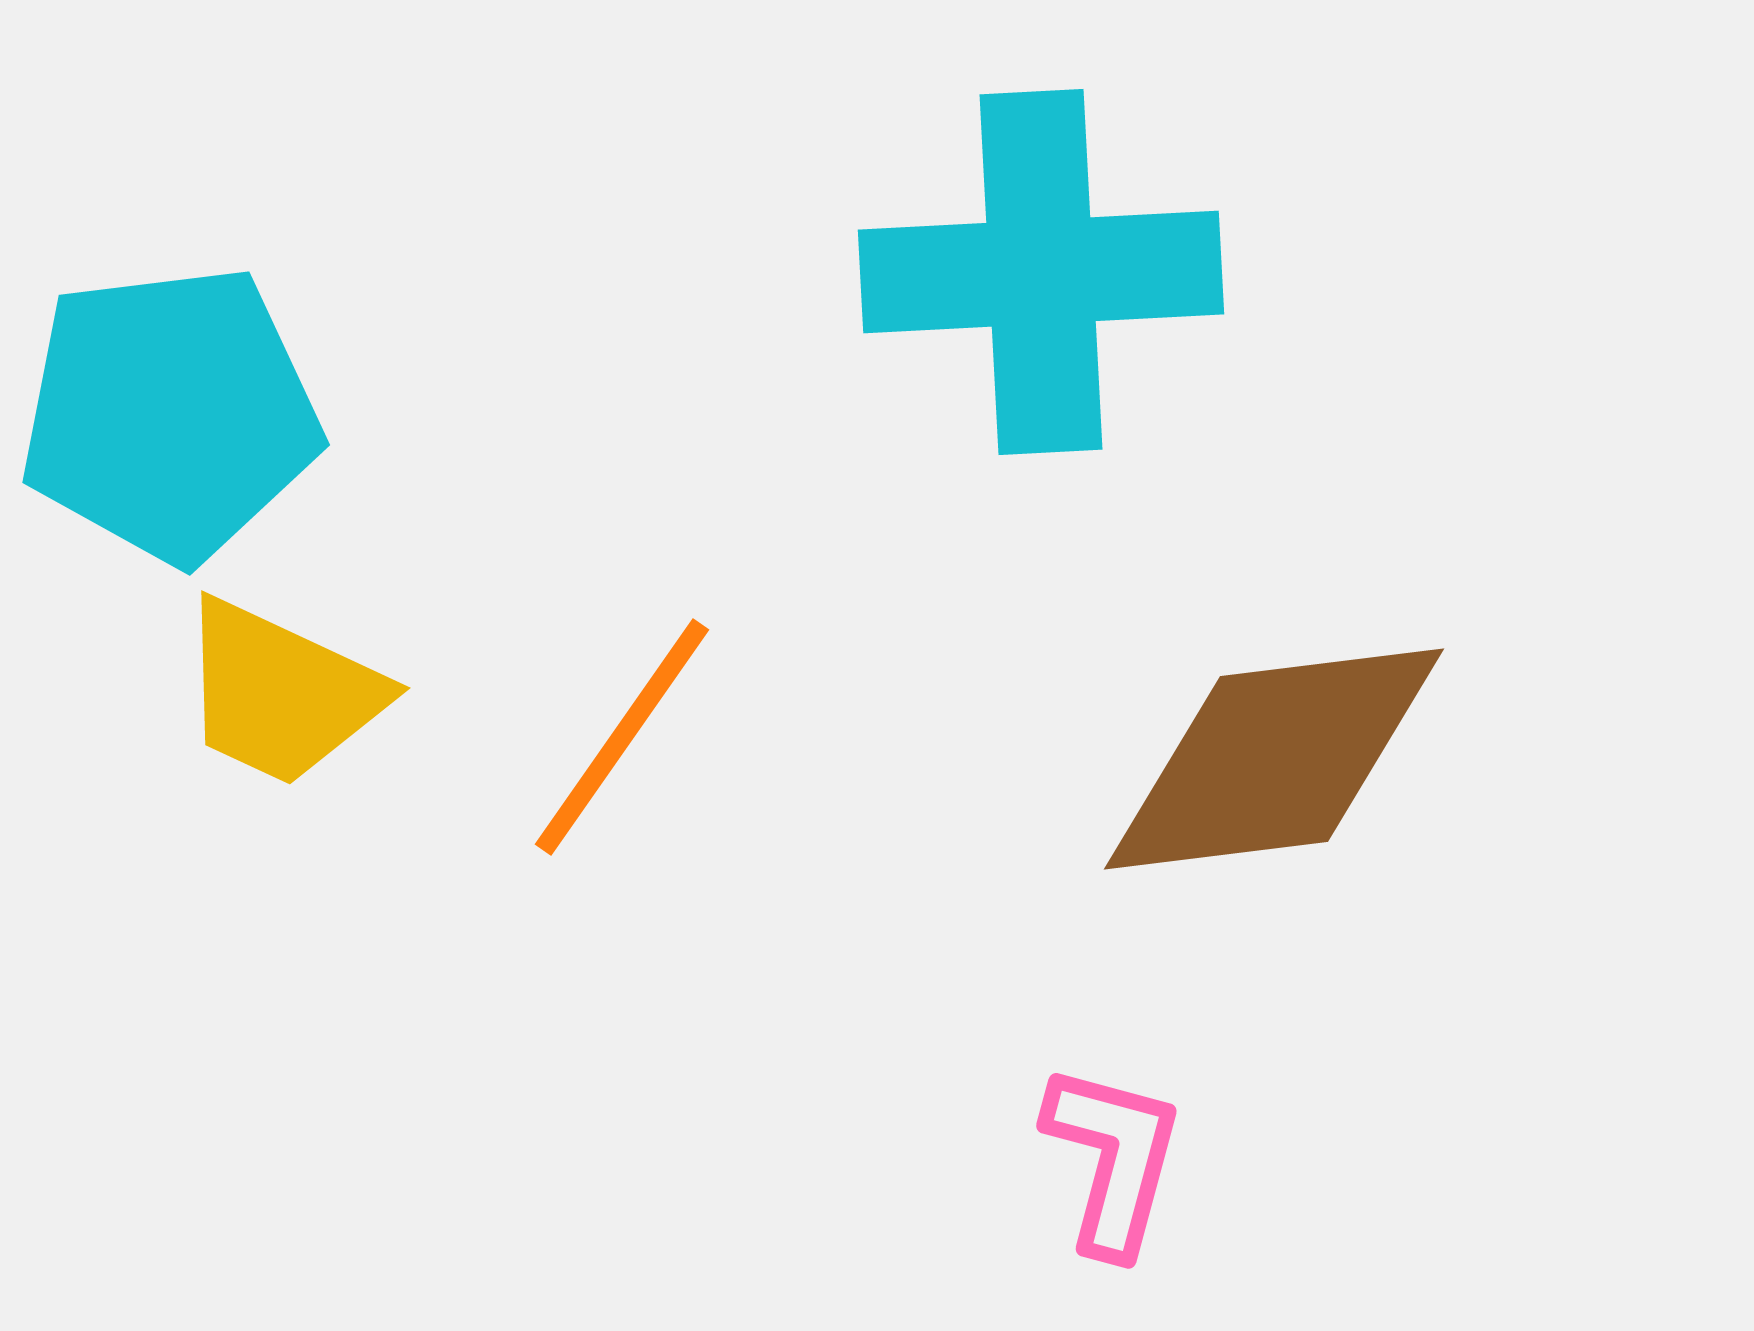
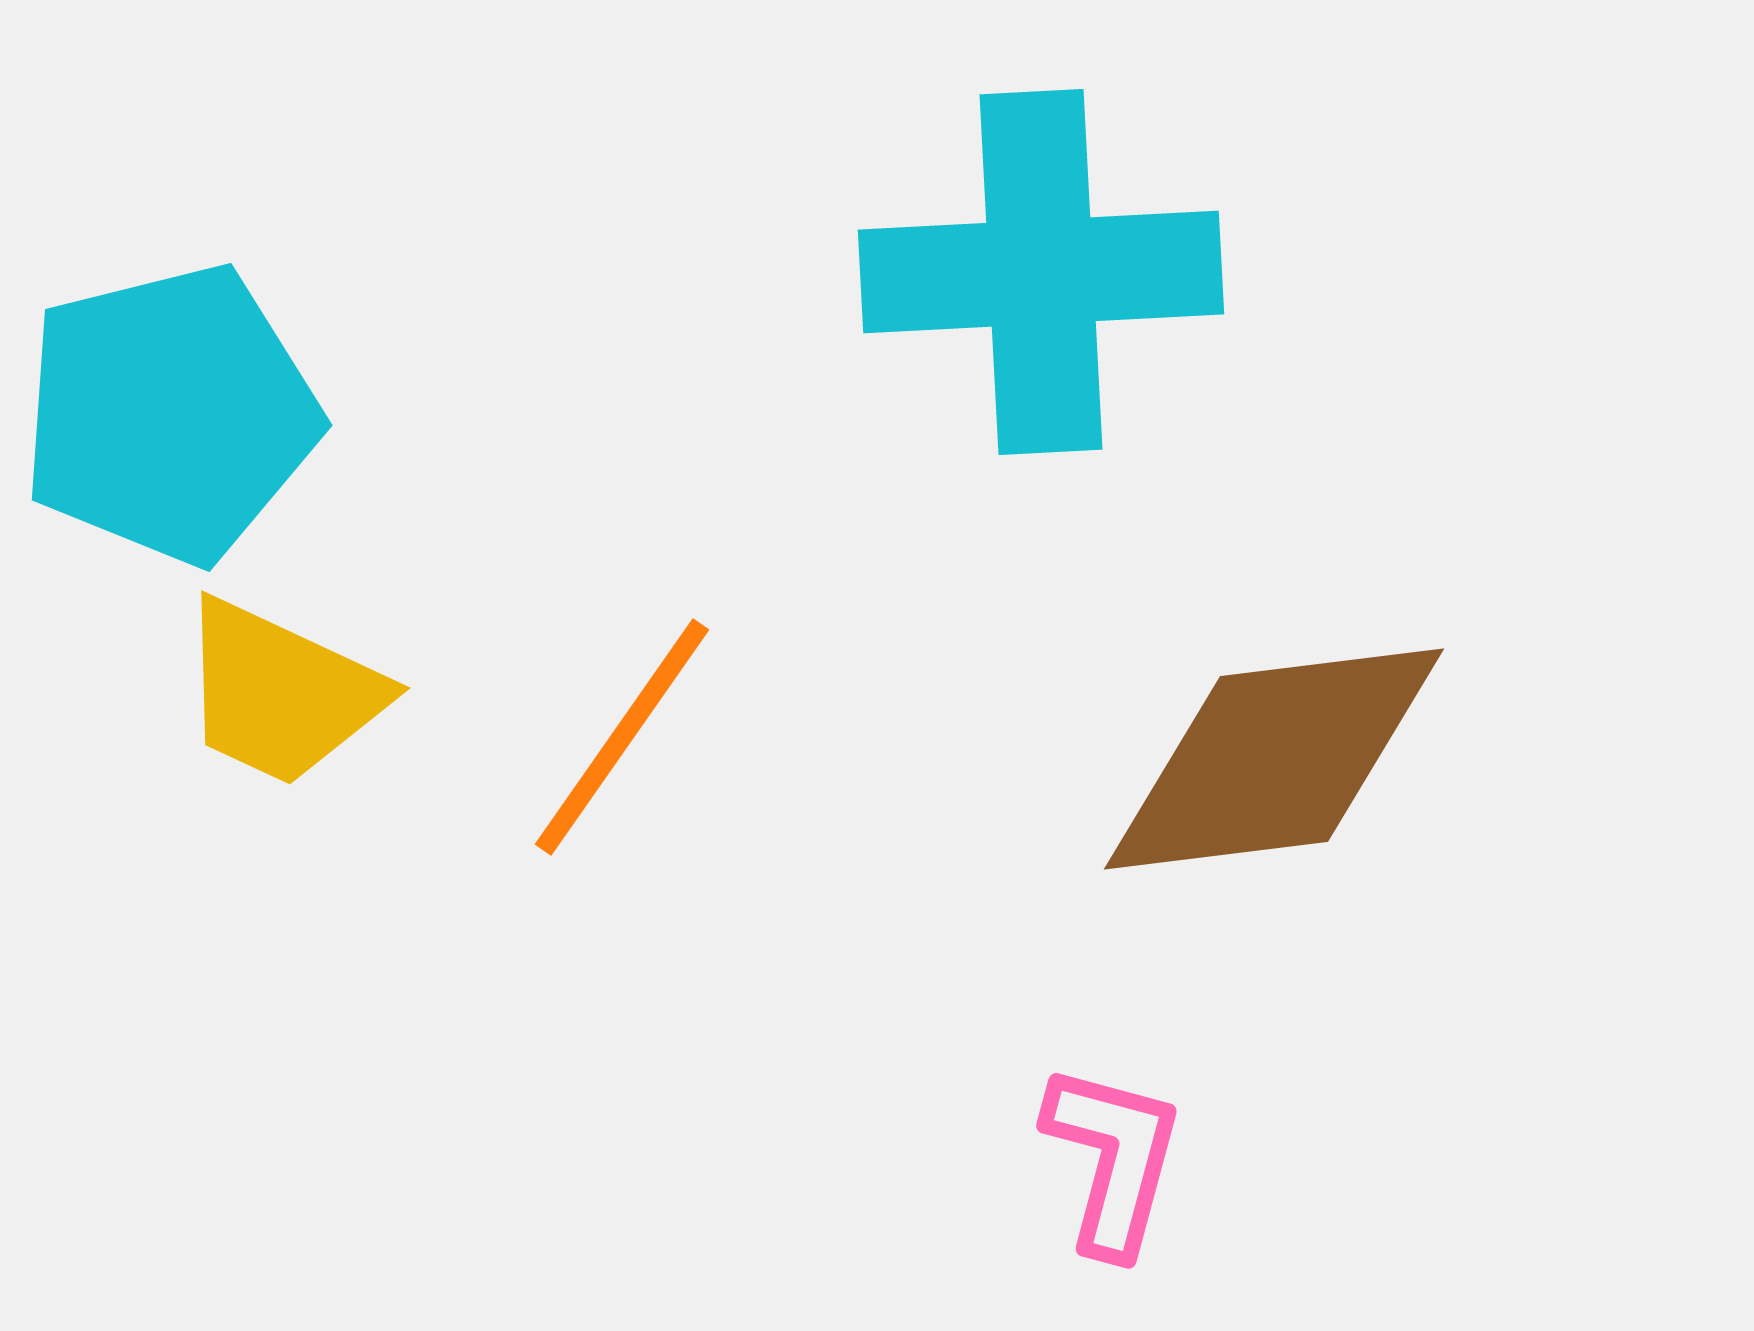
cyan pentagon: rotated 7 degrees counterclockwise
